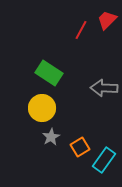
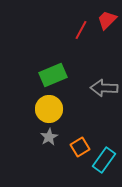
green rectangle: moved 4 px right, 2 px down; rotated 56 degrees counterclockwise
yellow circle: moved 7 px right, 1 px down
gray star: moved 2 px left
